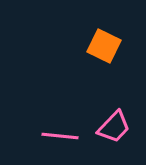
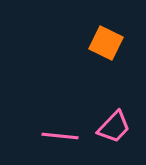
orange square: moved 2 px right, 3 px up
